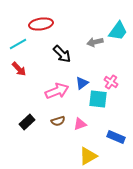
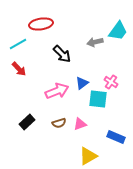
brown semicircle: moved 1 px right, 2 px down
